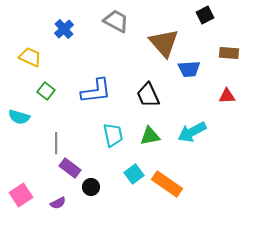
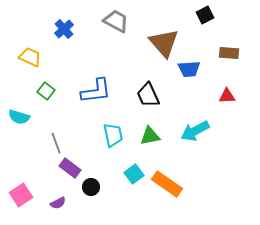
cyan arrow: moved 3 px right, 1 px up
gray line: rotated 20 degrees counterclockwise
